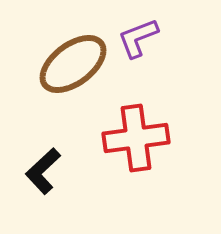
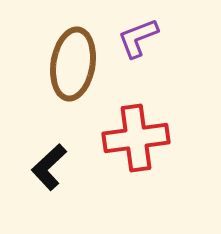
brown ellipse: rotated 44 degrees counterclockwise
black L-shape: moved 6 px right, 4 px up
